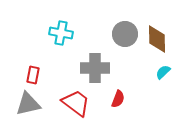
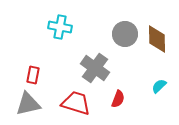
cyan cross: moved 1 px left, 6 px up
gray cross: rotated 36 degrees clockwise
cyan semicircle: moved 4 px left, 14 px down
red trapezoid: rotated 20 degrees counterclockwise
